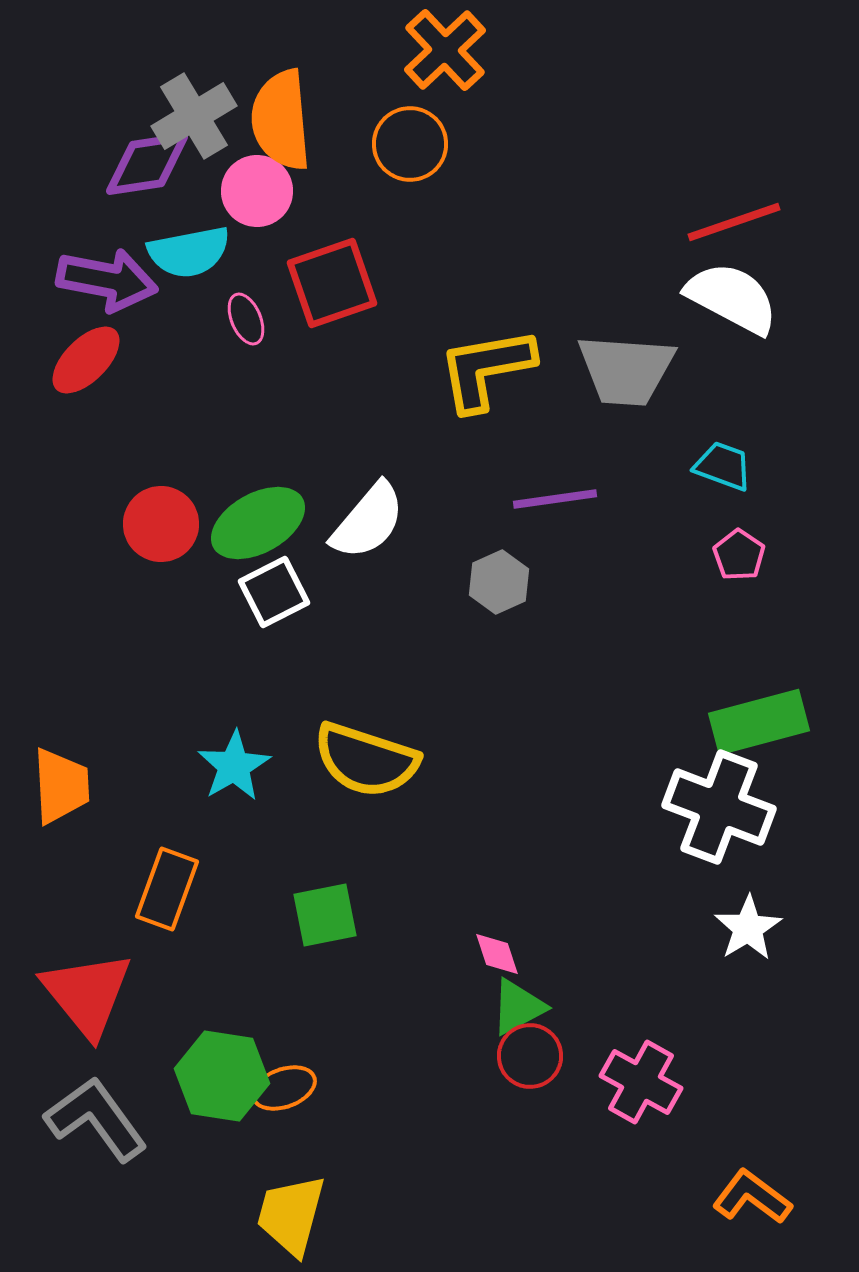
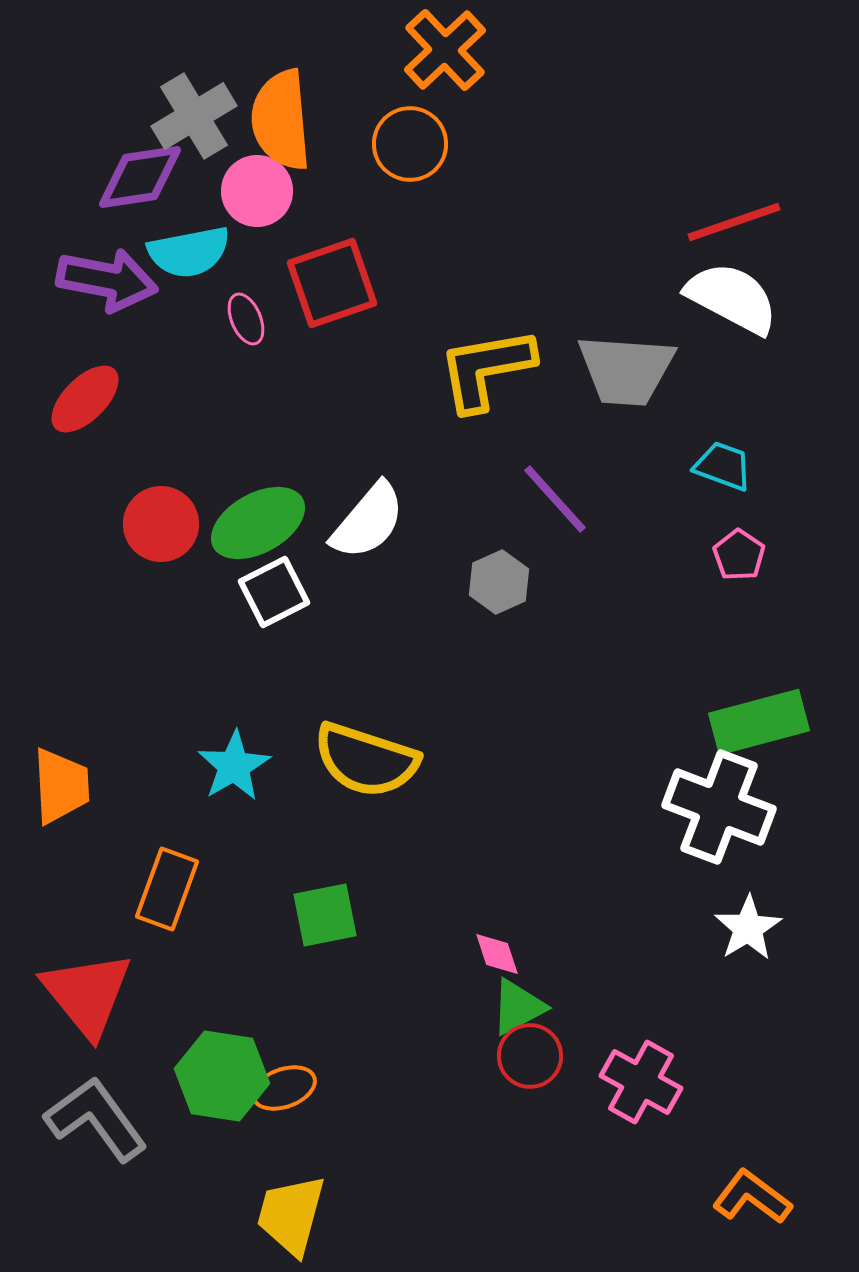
purple diamond at (147, 164): moved 7 px left, 13 px down
red ellipse at (86, 360): moved 1 px left, 39 px down
purple line at (555, 499): rotated 56 degrees clockwise
